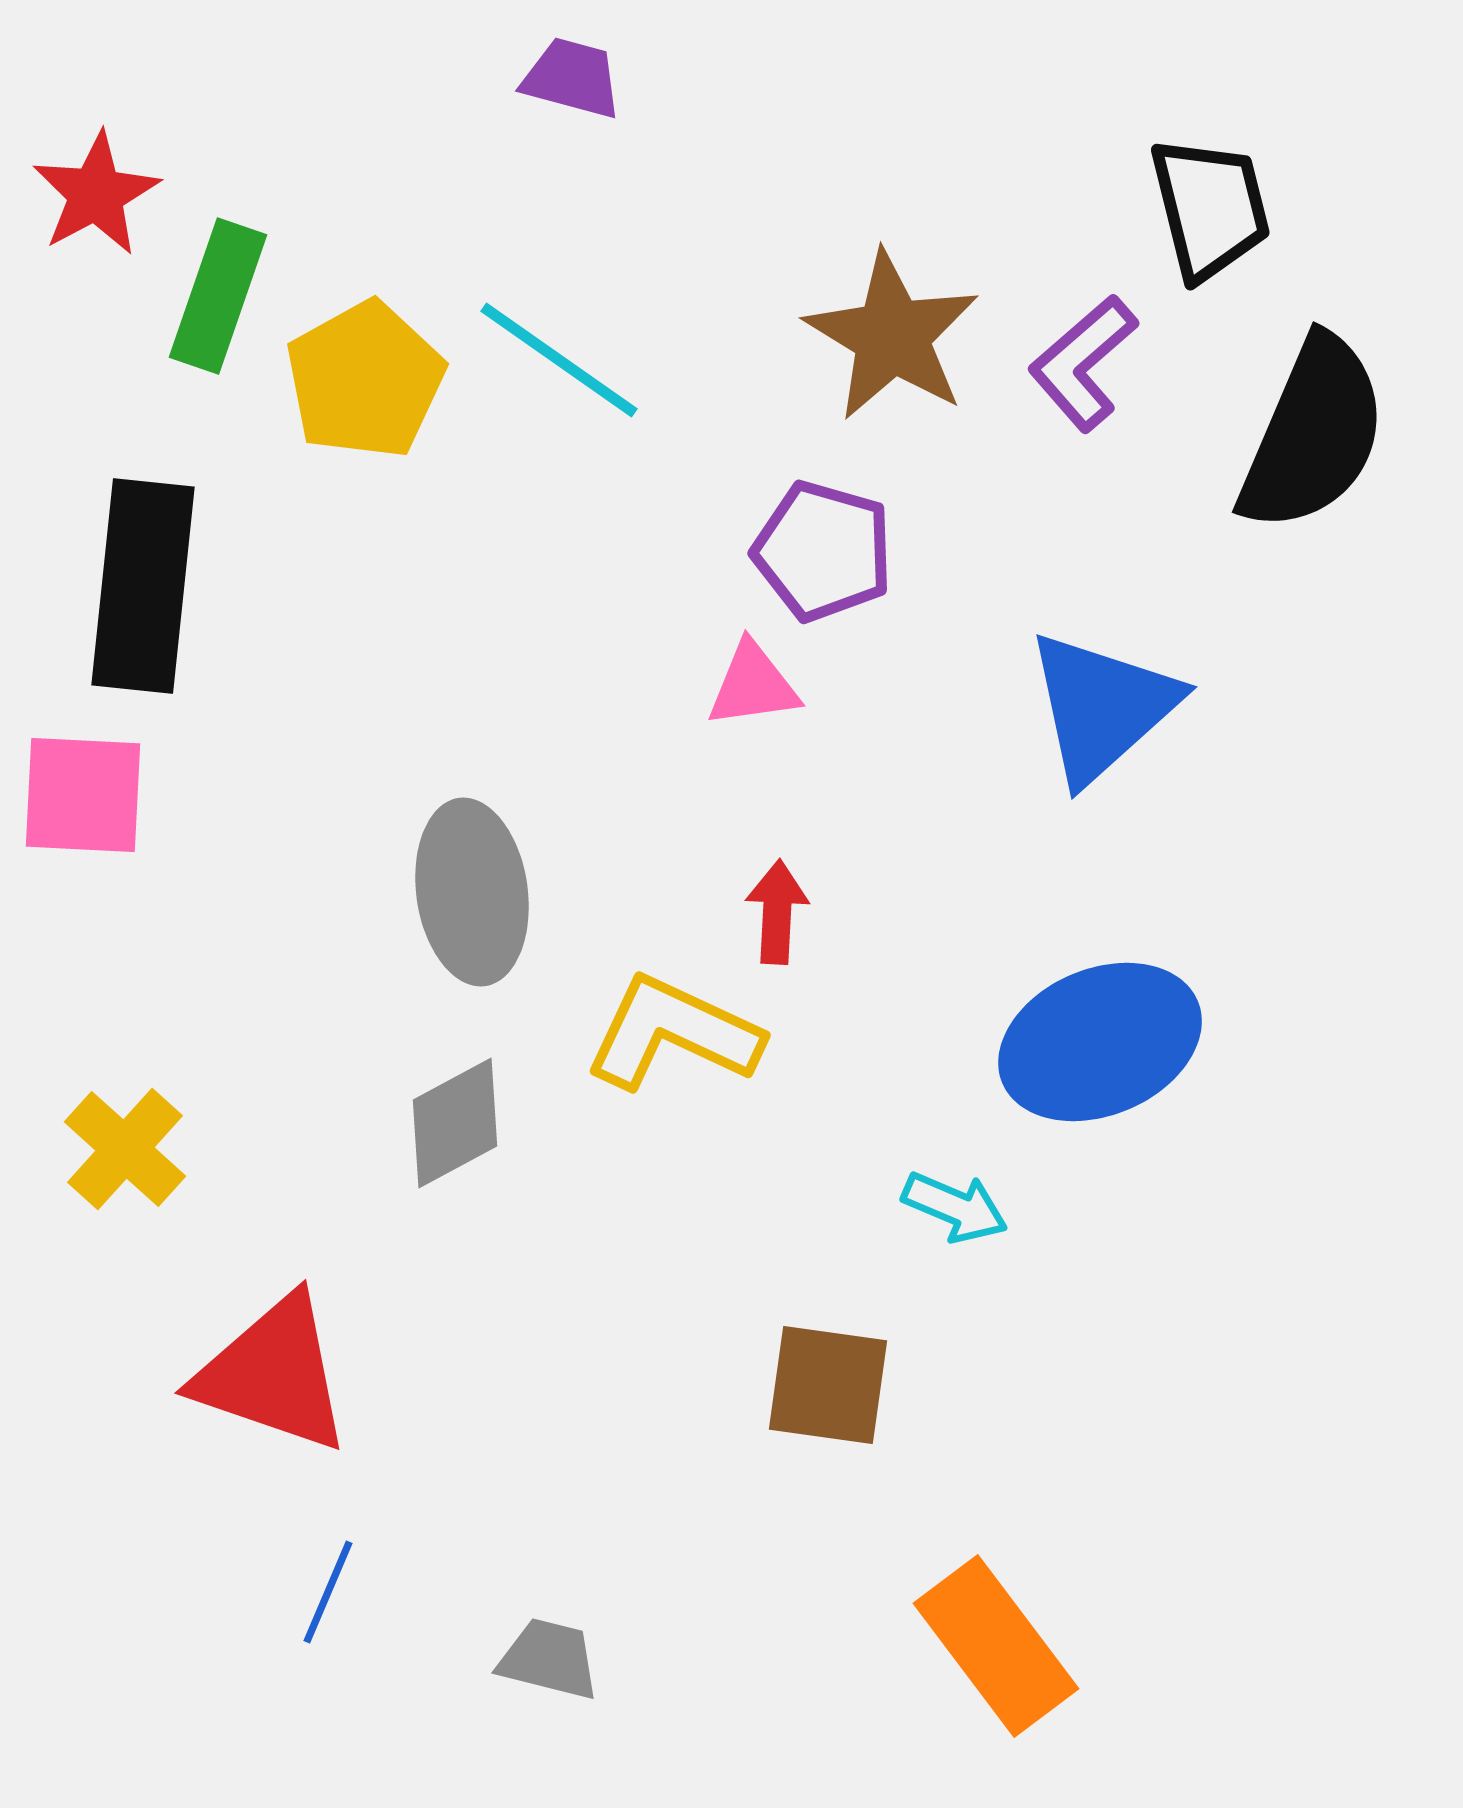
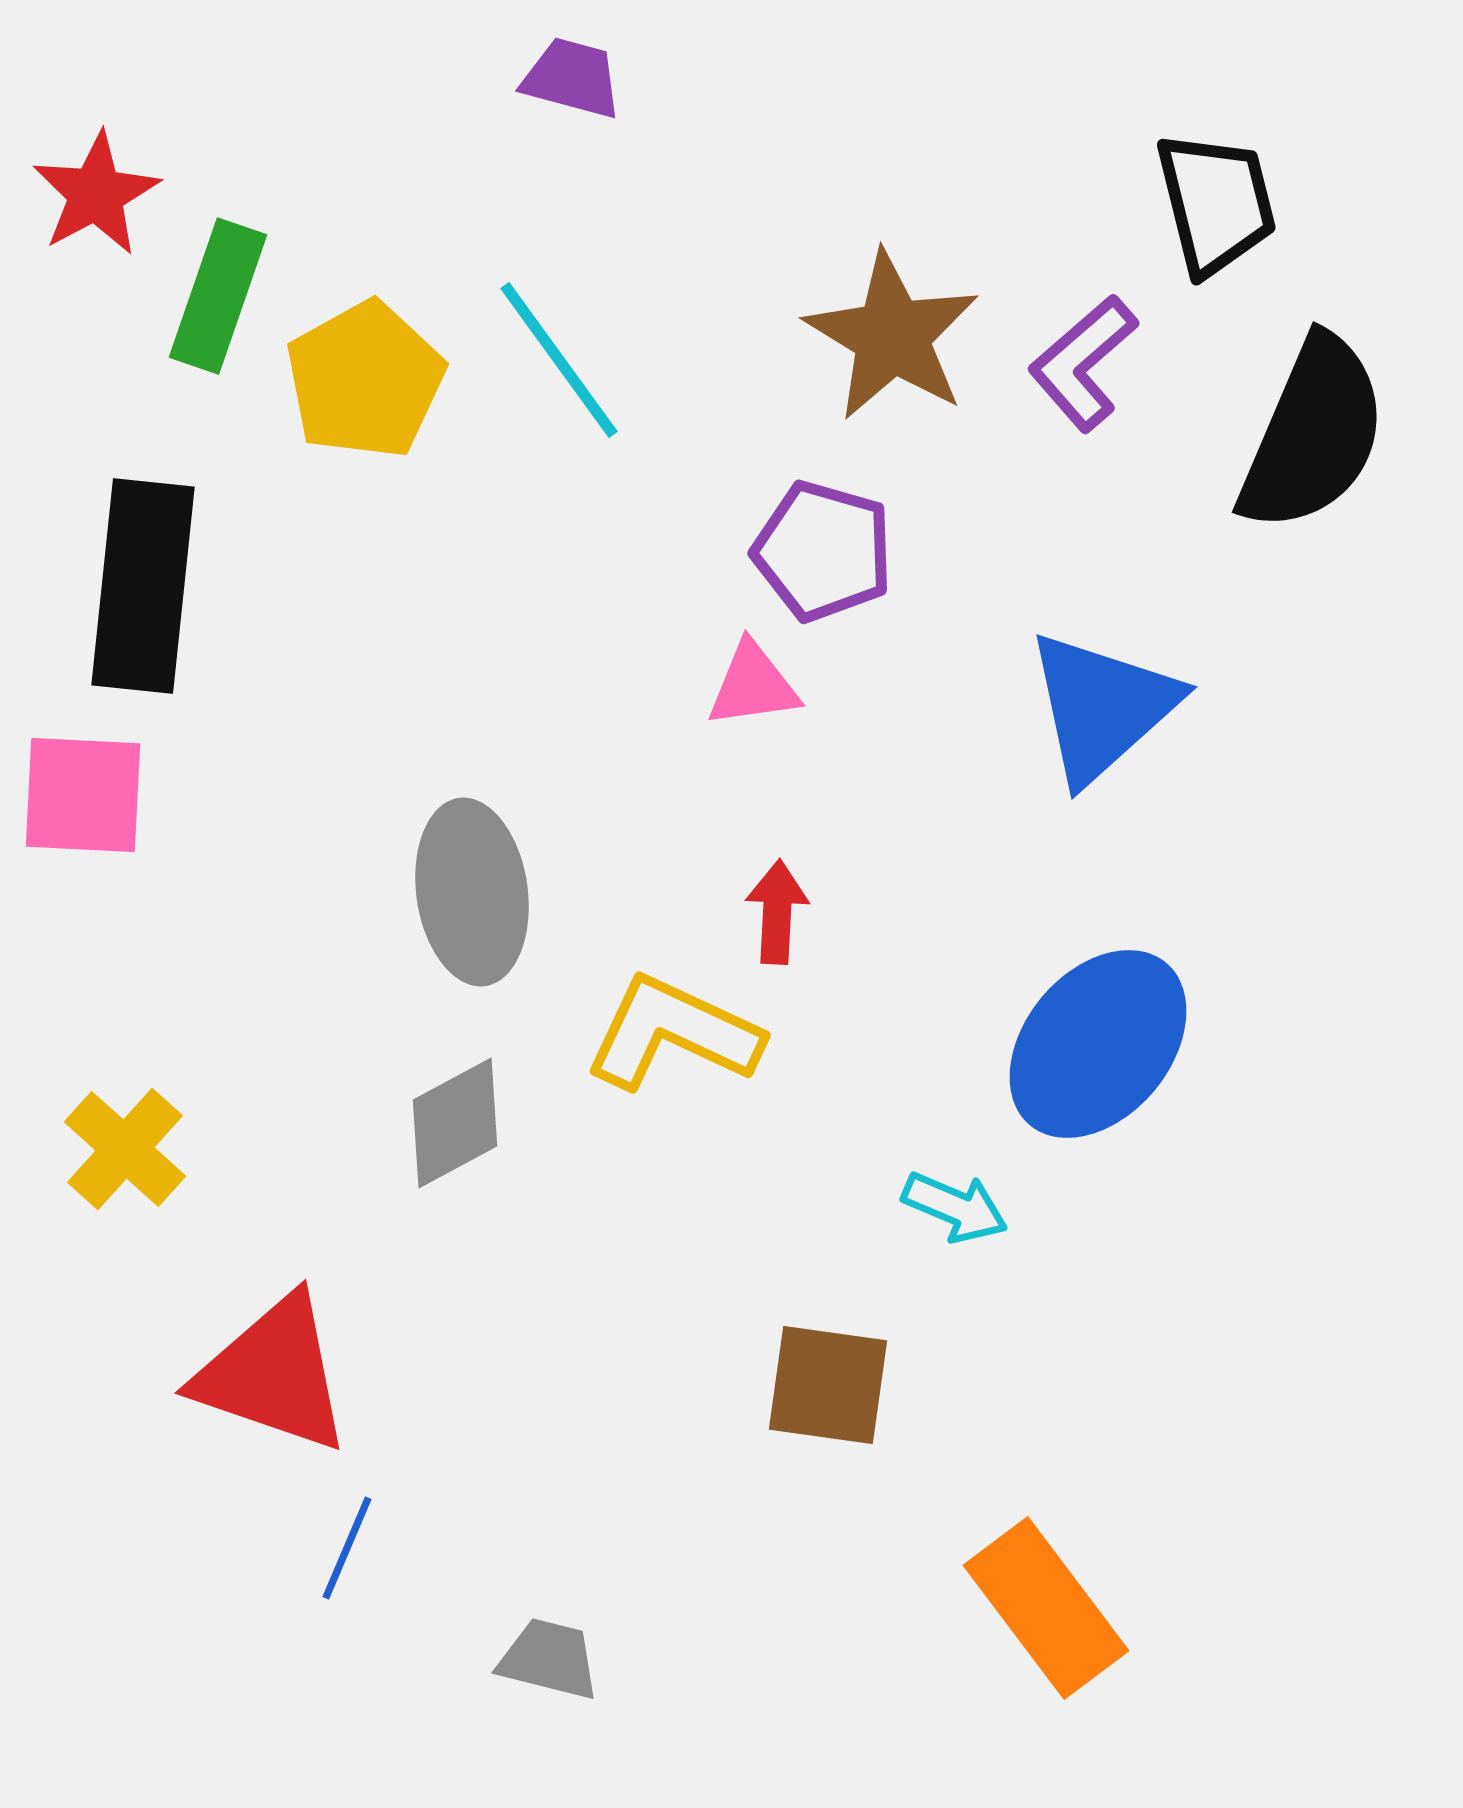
black trapezoid: moved 6 px right, 5 px up
cyan line: rotated 19 degrees clockwise
blue ellipse: moved 2 px left, 2 px down; rotated 27 degrees counterclockwise
blue line: moved 19 px right, 44 px up
orange rectangle: moved 50 px right, 38 px up
